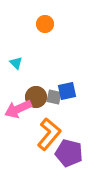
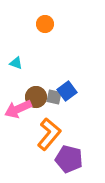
cyan triangle: rotated 24 degrees counterclockwise
blue square: rotated 24 degrees counterclockwise
purple pentagon: moved 6 px down
